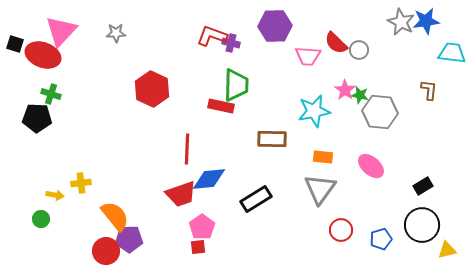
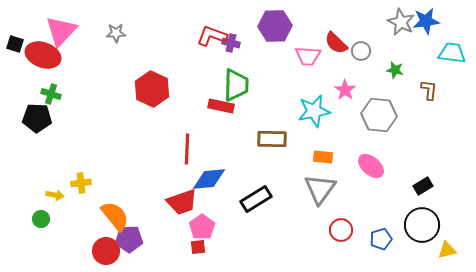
gray circle at (359, 50): moved 2 px right, 1 px down
green star at (360, 95): moved 35 px right, 25 px up
gray hexagon at (380, 112): moved 1 px left, 3 px down
red trapezoid at (181, 194): moved 1 px right, 8 px down
